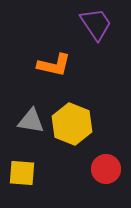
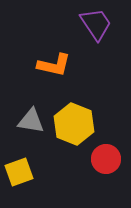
yellow hexagon: moved 2 px right
red circle: moved 10 px up
yellow square: moved 3 px left, 1 px up; rotated 24 degrees counterclockwise
